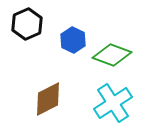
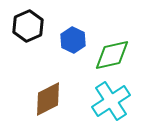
black hexagon: moved 1 px right, 2 px down
green diamond: rotated 33 degrees counterclockwise
cyan cross: moved 2 px left, 2 px up
